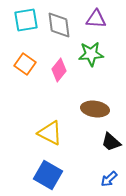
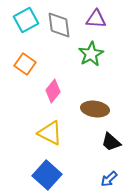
cyan square: rotated 20 degrees counterclockwise
green star: rotated 25 degrees counterclockwise
pink diamond: moved 6 px left, 21 px down
blue square: moved 1 px left; rotated 12 degrees clockwise
